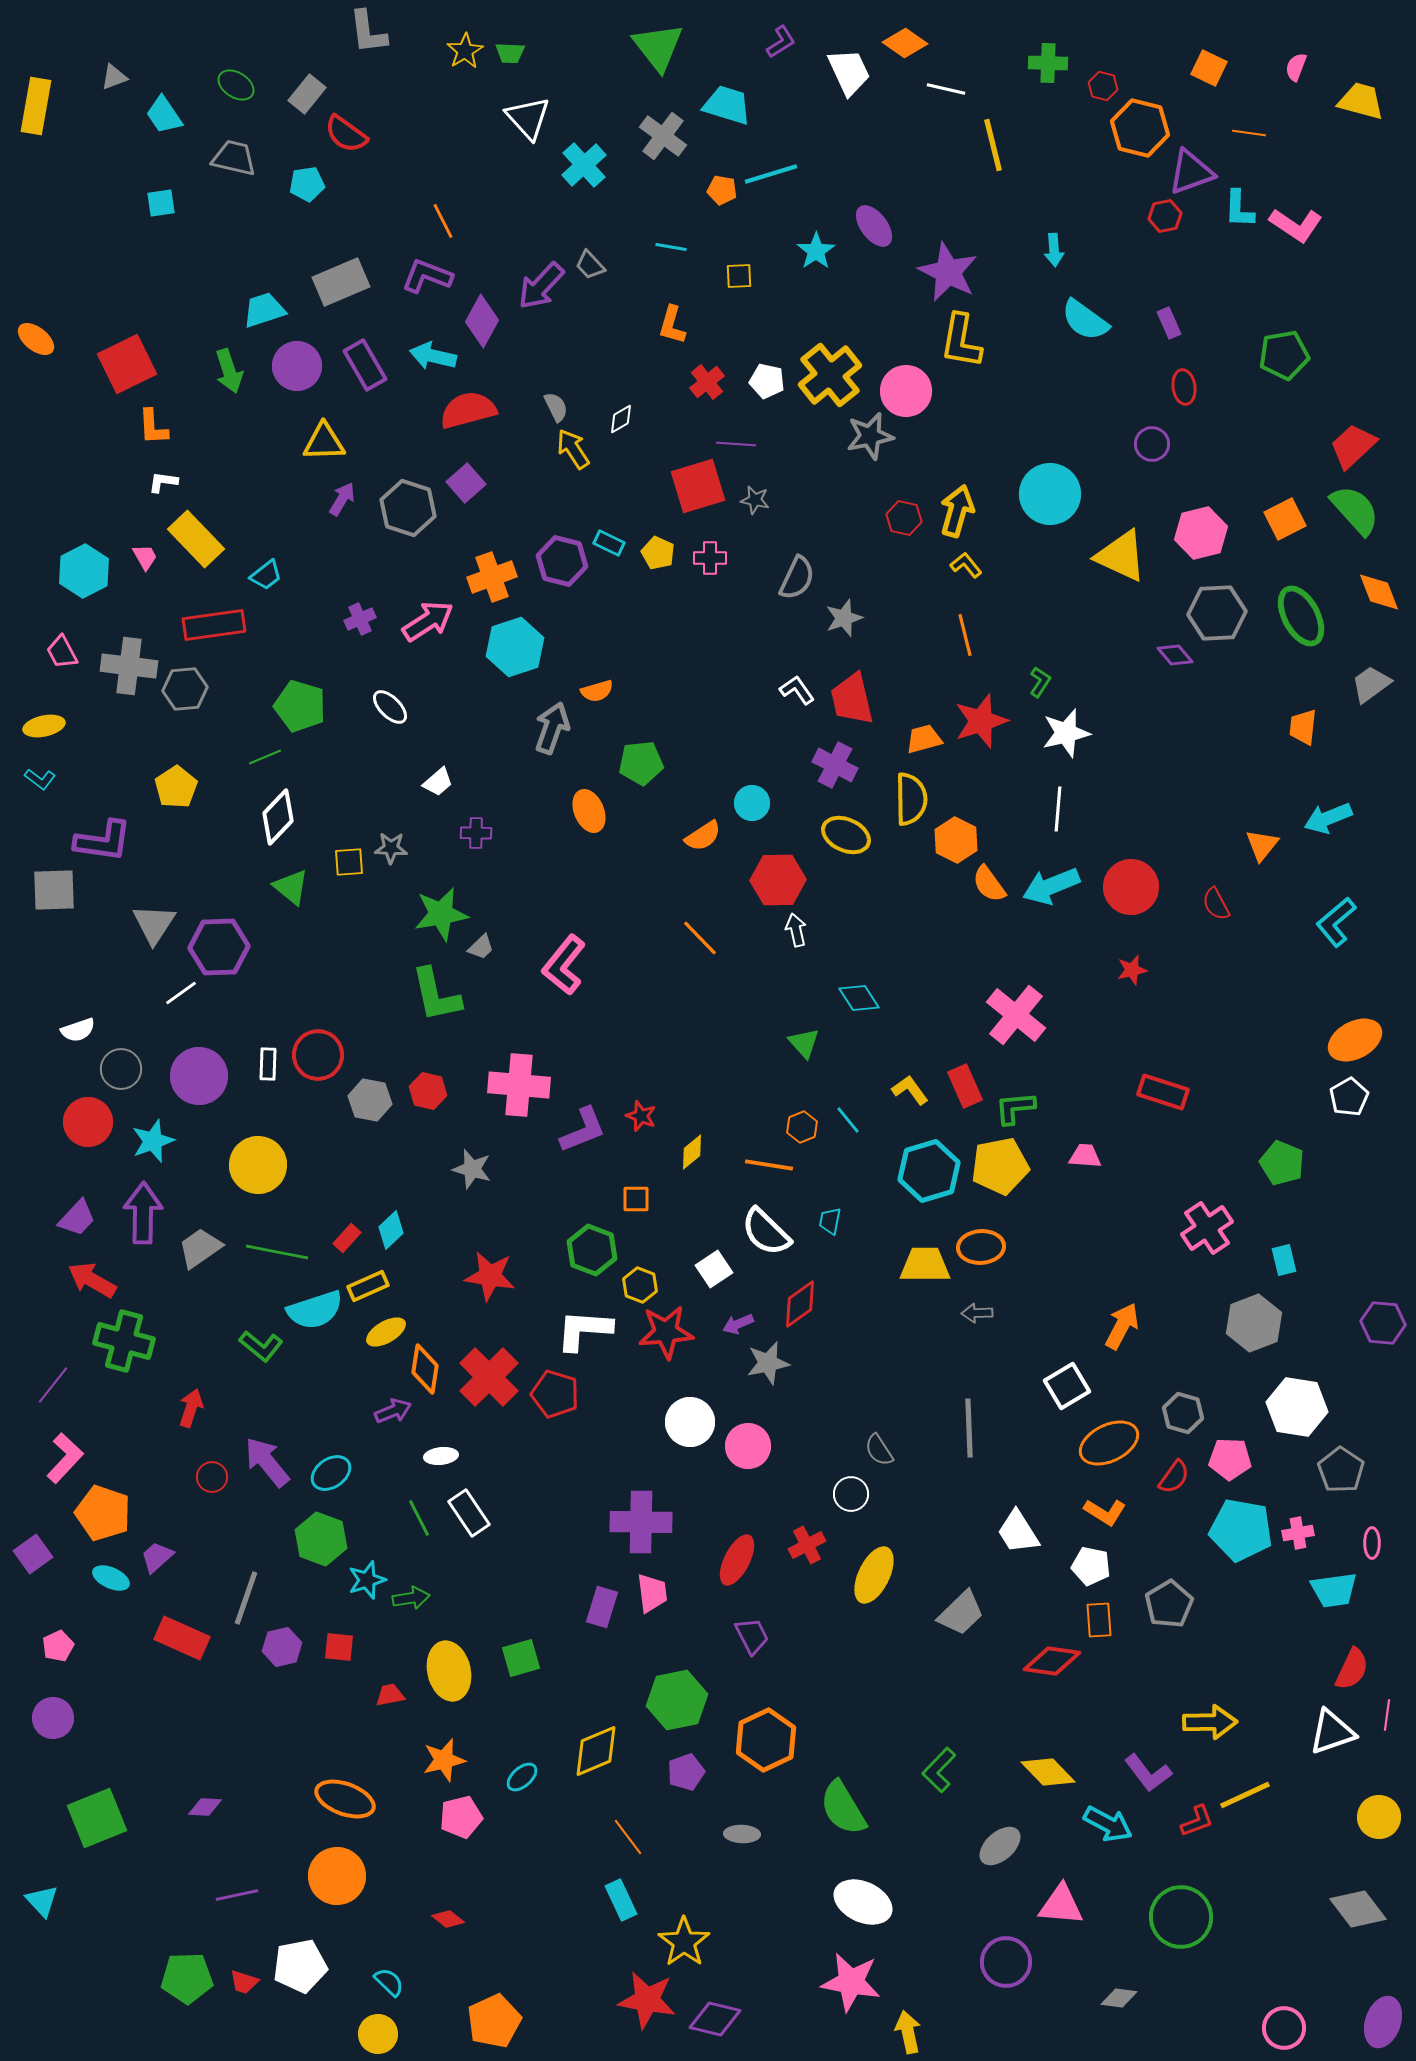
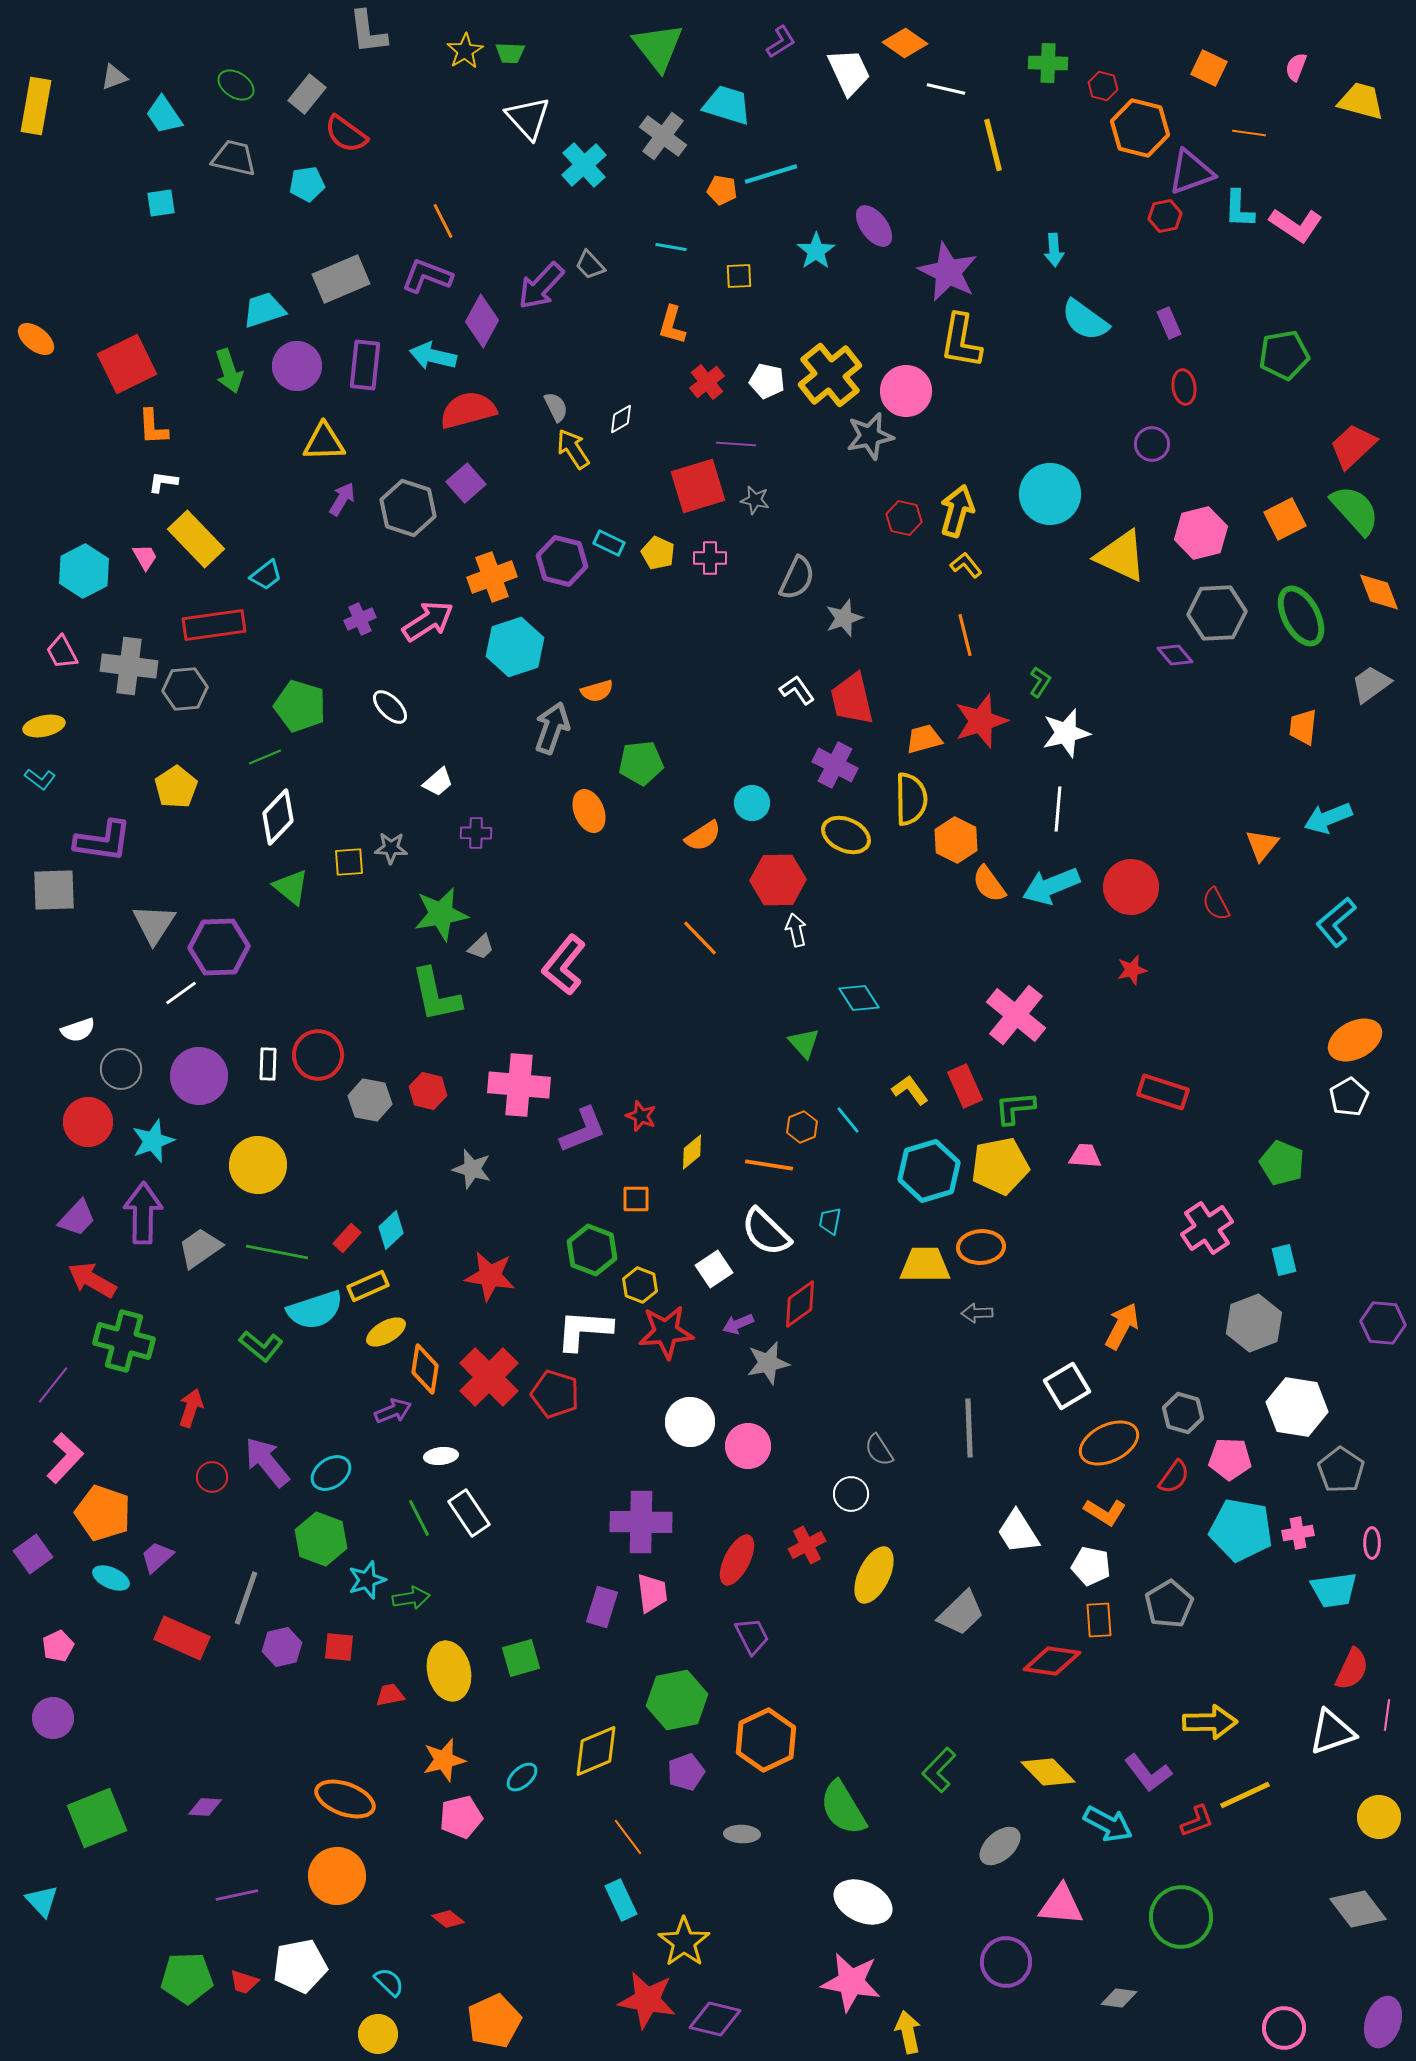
gray rectangle at (341, 282): moved 3 px up
purple rectangle at (365, 365): rotated 36 degrees clockwise
